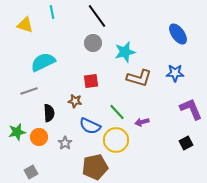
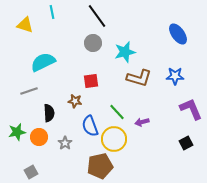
blue star: moved 3 px down
blue semicircle: rotated 45 degrees clockwise
yellow circle: moved 2 px left, 1 px up
brown pentagon: moved 5 px right, 1 px up
